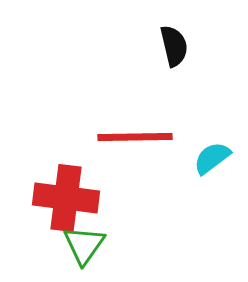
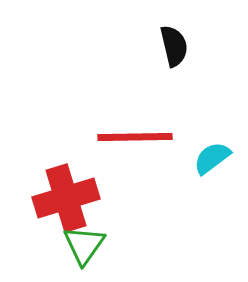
red cross: rotated 24 degrees counterclockwise
